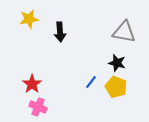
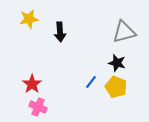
gray triangle: rotated 25 degrees counterclockwise
